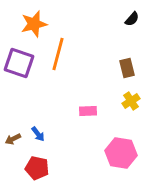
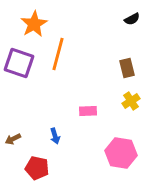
black semicircle: rotated 21 degrees clockwise
orange star: rotated 16 degrees counterclockwise
blue arrow: moved 17 px right, 2 px down; rotated 21 degrees clockwise
